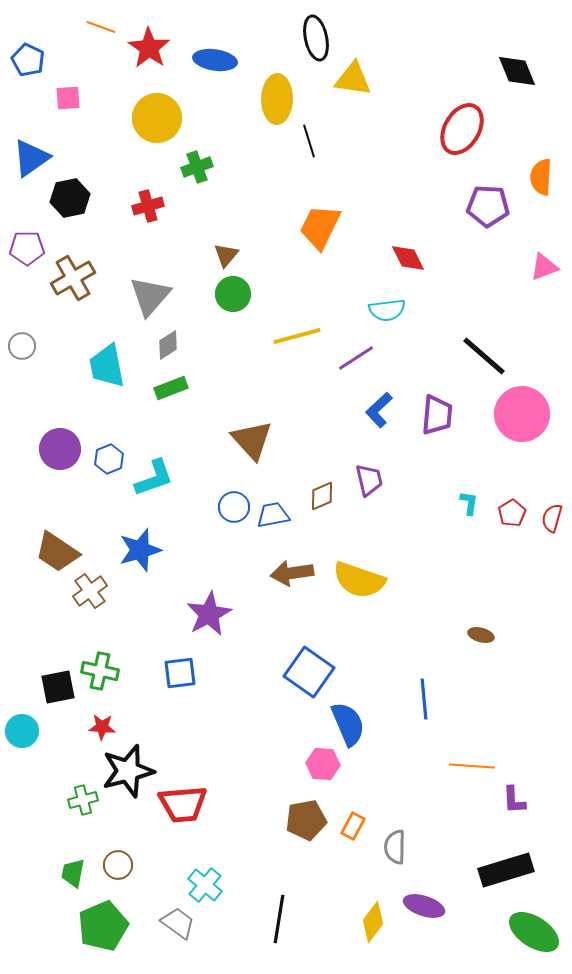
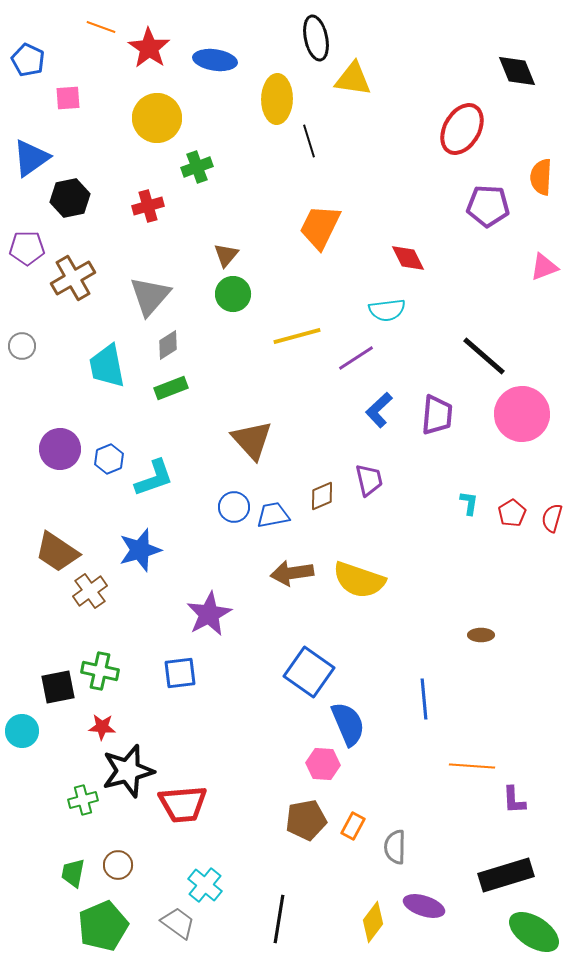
brown ellipse at (481, 635): rotated 15 degrees counterclockwise
black rectangle at (506, 870): moved 5 px down
